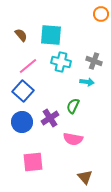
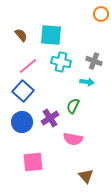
brown triangle: moved 1 px right, 1 px up
